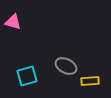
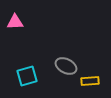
pink triangle: moved 2 px right; rotated 18 degrees counterclockwise
